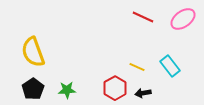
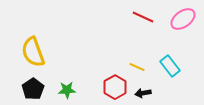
red hexagon: moved 1 px up
